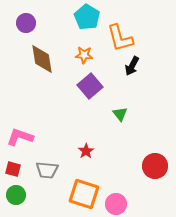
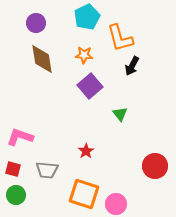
cyan pentagon: rotated 15 degrees clockwise
purple circle: moved 10 px right
